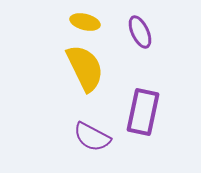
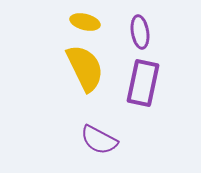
purple ellipse: rotated 16 degrees clockwise
purple rectangle: moved 29 px up
purple semicircle: moved 7 px right, 3 px down
